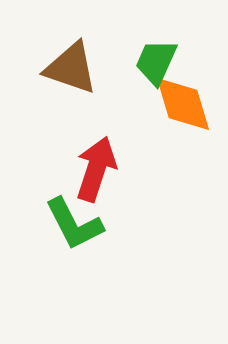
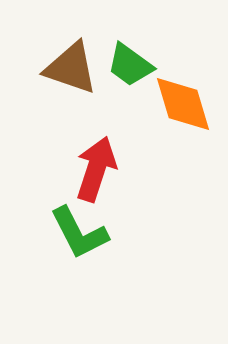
green trapezoid: moved 26 px left, 3 px down; rotated 78 degrees counterclockwise
green L-shape: moved 5 px right, 9 px down
